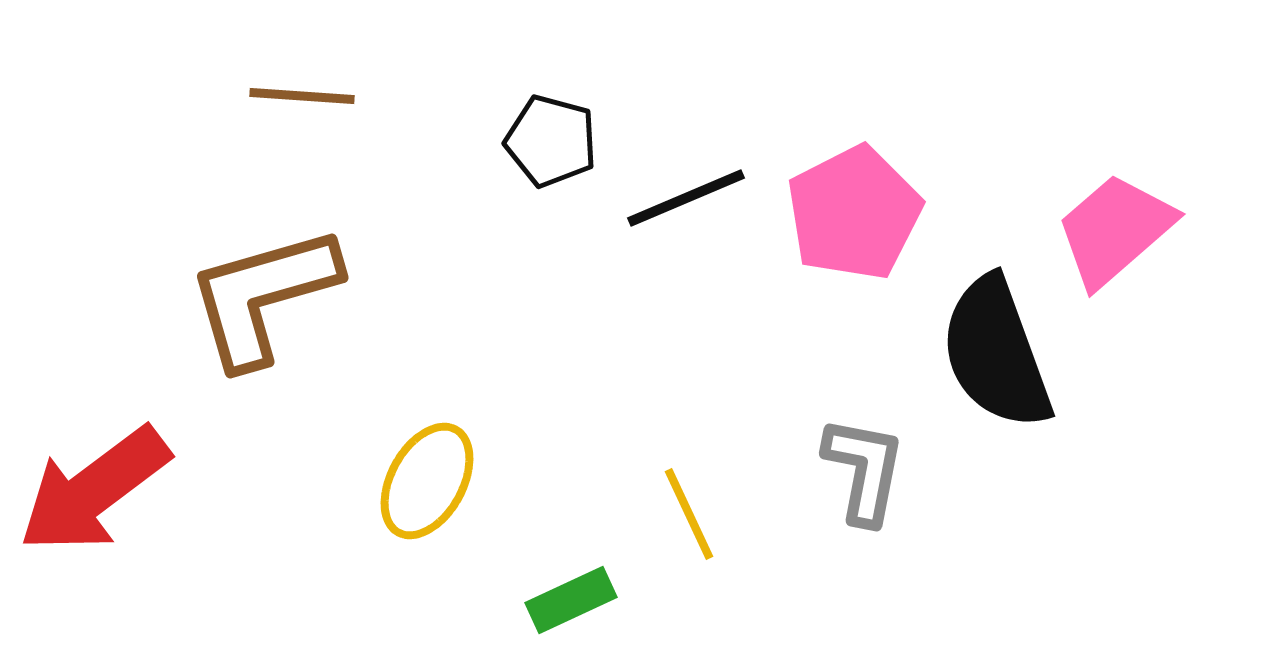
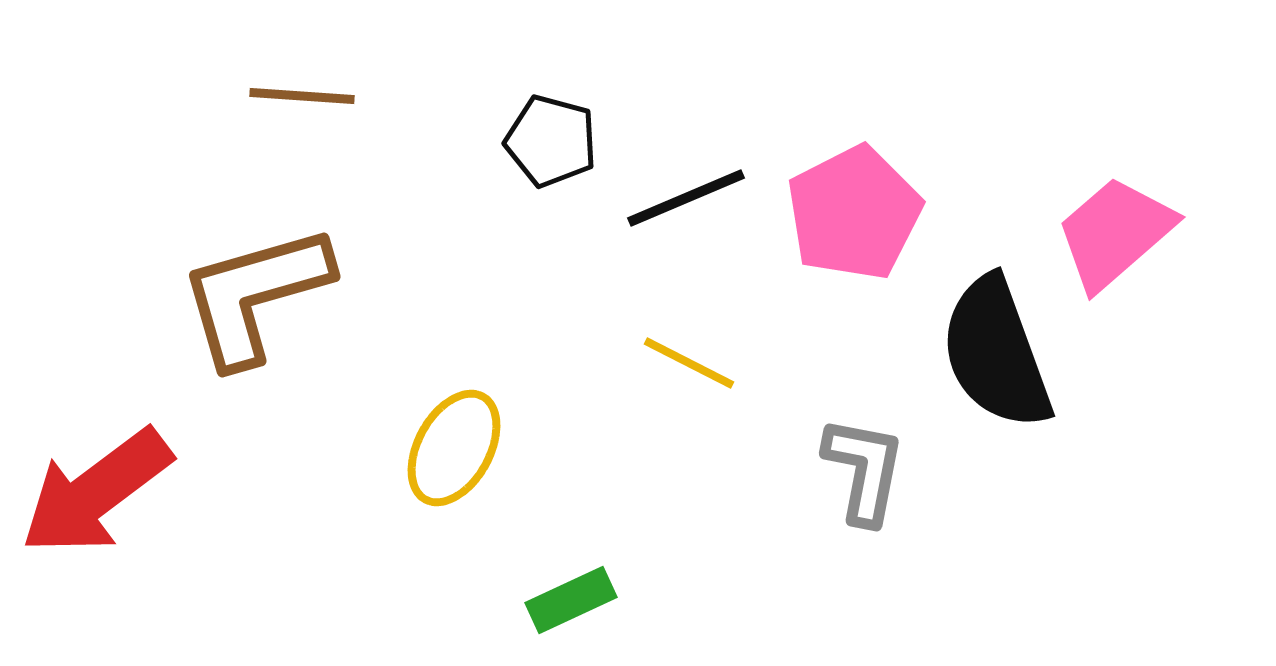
pink trapezoid: moved 3 px down
brown L-shape: moved 8 px left, 1 px up
yellow ellipse: moved 27 px right, 33 px up
red arrow: moved 2 px right, 2 px down
yellow line: moved 151 px up; rotated 38 degrees counterclockwise
